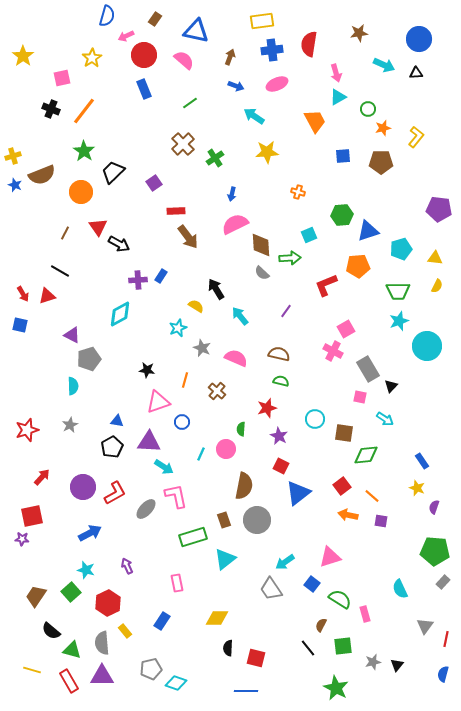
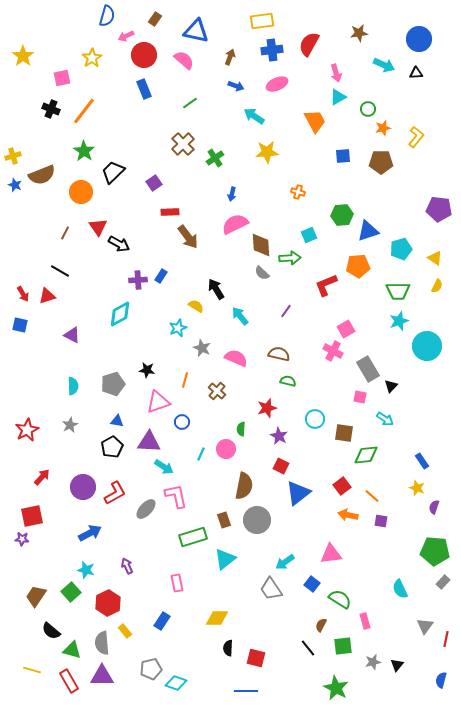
red semicircle at (309, 44): rotated 20 degrees clockwise
red rectangle at (176, 211): moved 6 px left, 1 px down
yellow triangle at (435, 258): rotated 28 degrees clockwise
gray pentagon at (89, 359): moved 24 px right, 25 px down
green semicircle at (281, 381): moved 7 px right
red star at (27, 430): rotated 10 degrees counterclockwise
pink triangle at (330, 557): moved 1 px right, 3 px up; rotated 10 degrees clockwise
pink rectangle at (365, 614): moved 7 px down
blue semicircle at (443, 674): moved 2 px left, 6 px down
